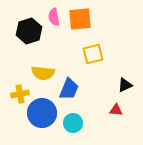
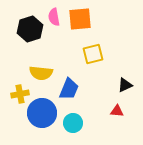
black hexagon: moved 1 px right, 2 px up
yellow semicircle: moved 2 px left
red triangle: moved 1 px right, 1 px down
